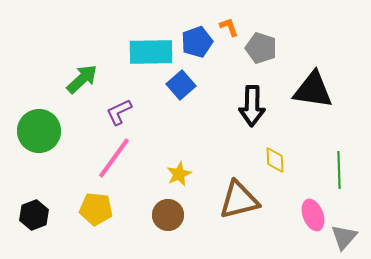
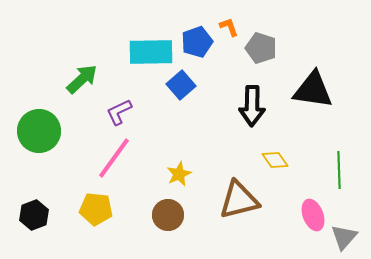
yellow diamond: rotated 32 degrees counterclockwise
